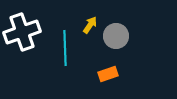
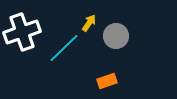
yellow arrow: moved 1 px left, 2 px up
cyan line: moved 1 px left; rotated 48 degrees clockwise
orange rectangle: moved 1 px left, 7 px down
